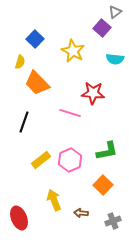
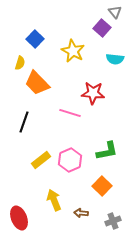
gray triangle: rotated 32 degrees counterclockwise
yellow semicircle: moved 1 px down
orange square: moved 1 px left, 1 px down
